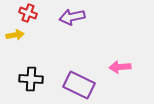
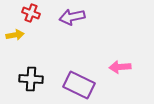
red cross: moved 3 px right
